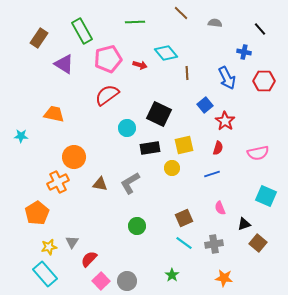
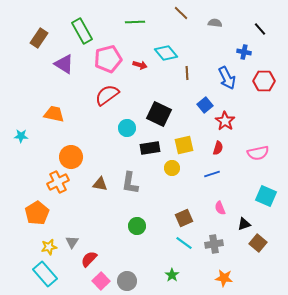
orange circle at (74, 157): moved 3 px left
gray L-shape at (130, 183): rotated 50 degrees counterclockwise
